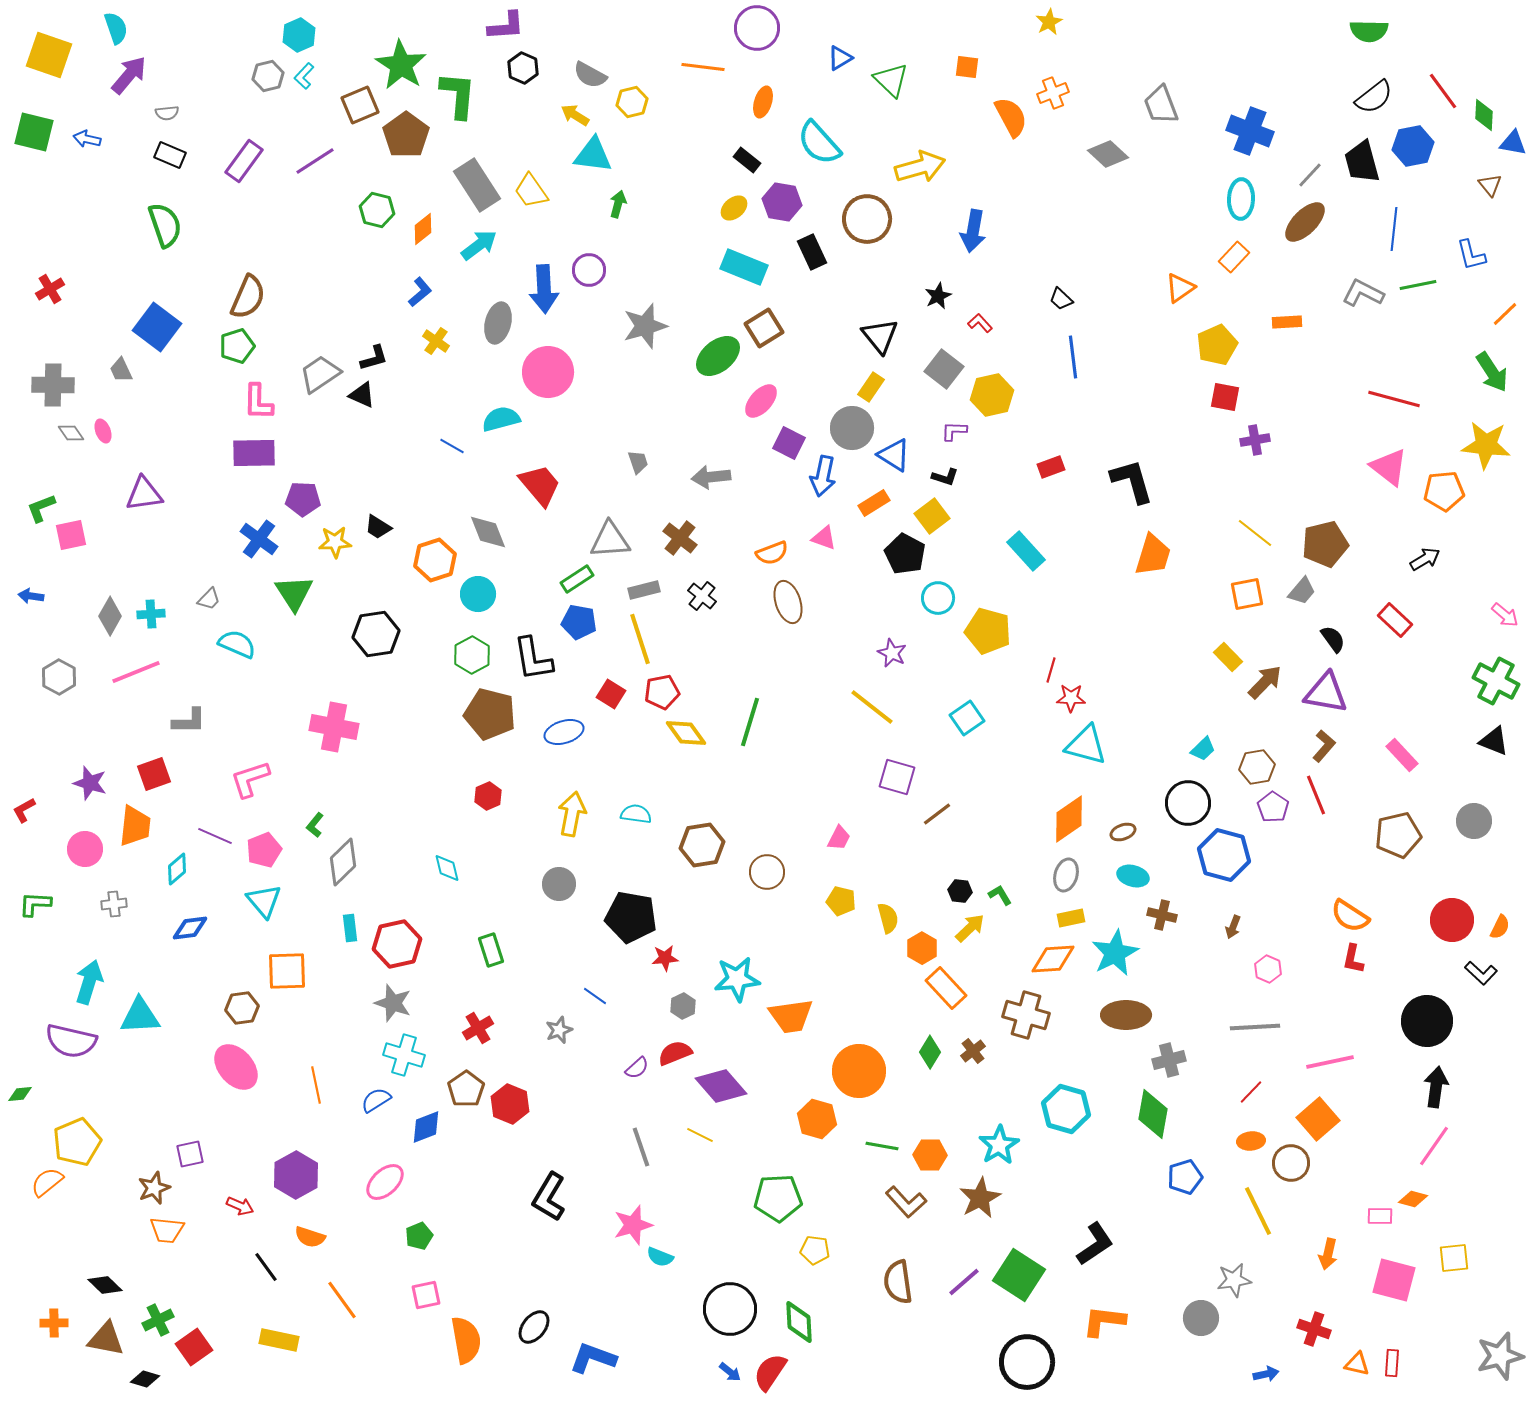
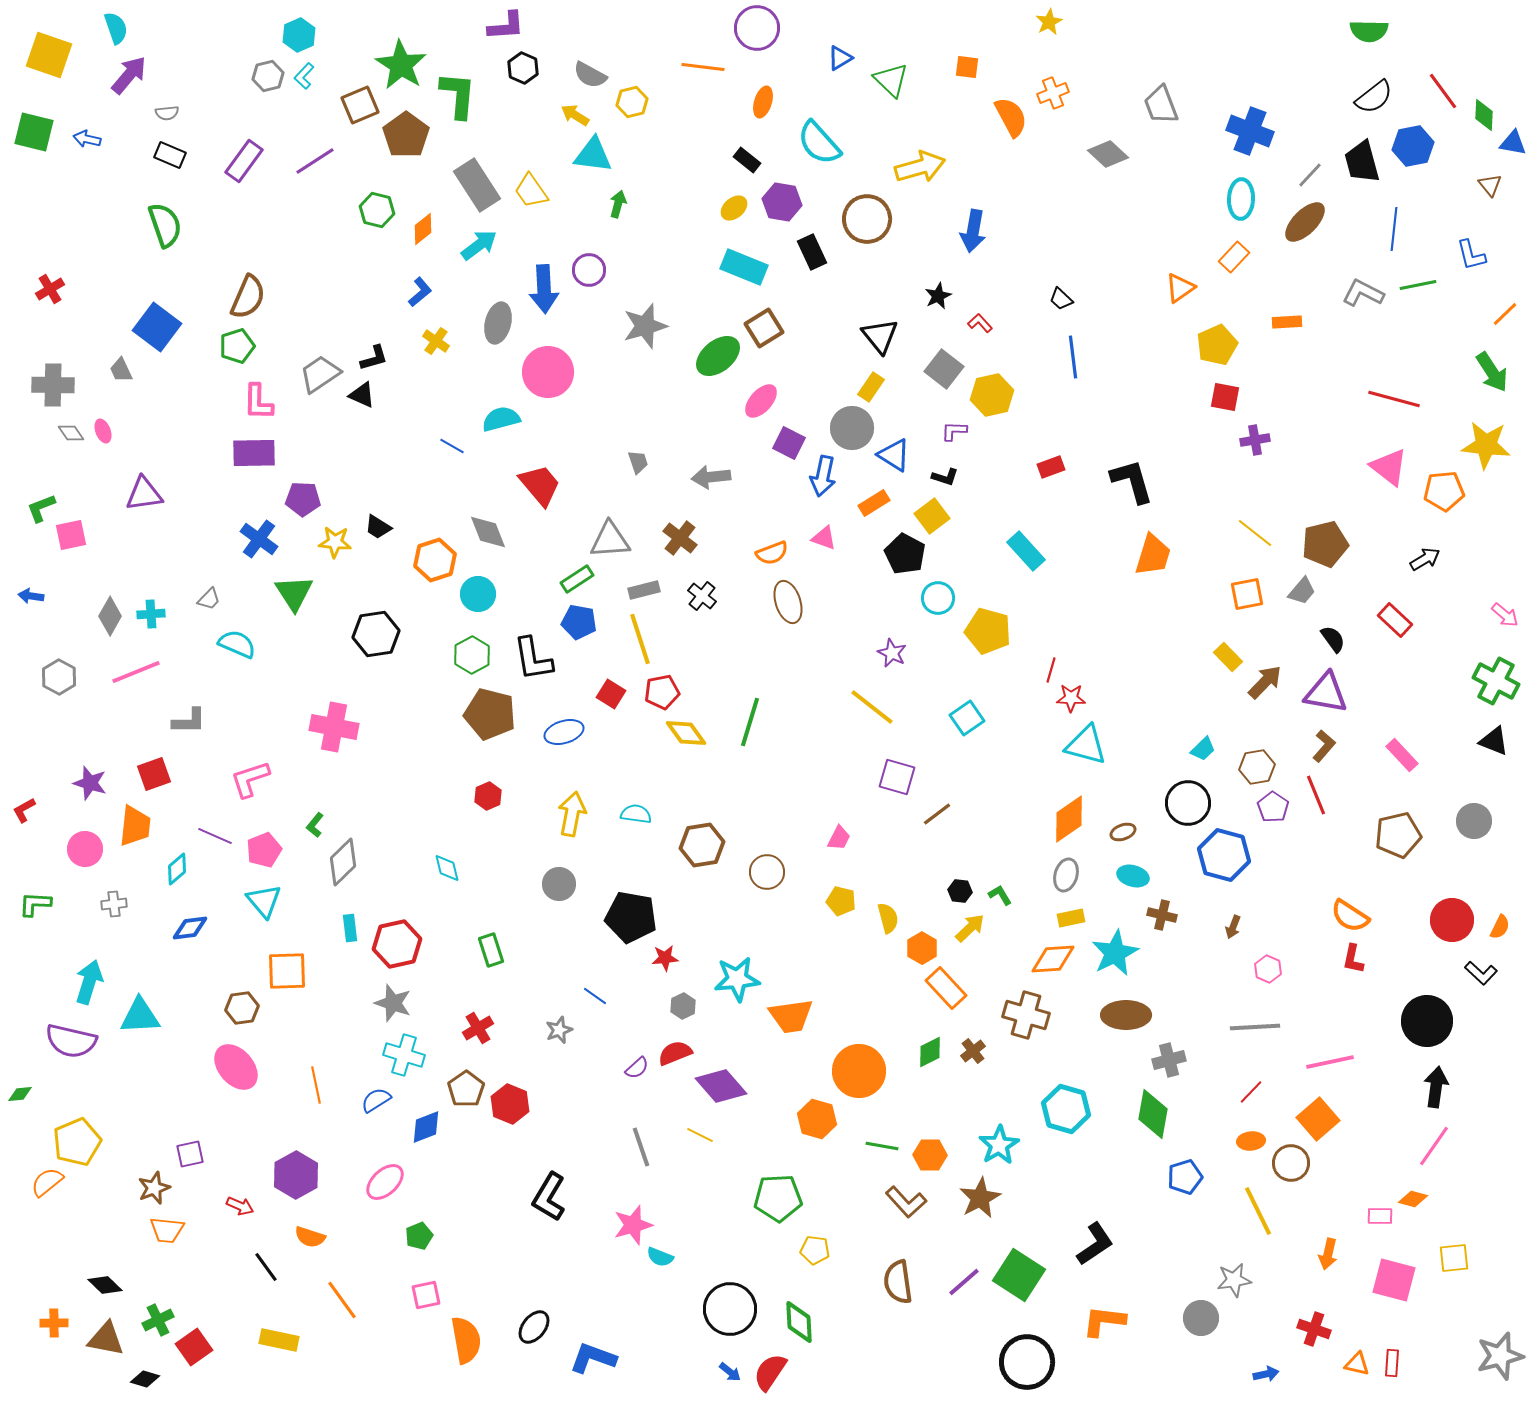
yellow star at (335, 542): rotated 8 degrees clockwise
green diamond at (930, 1052): rotated 32 degrees clockwise
